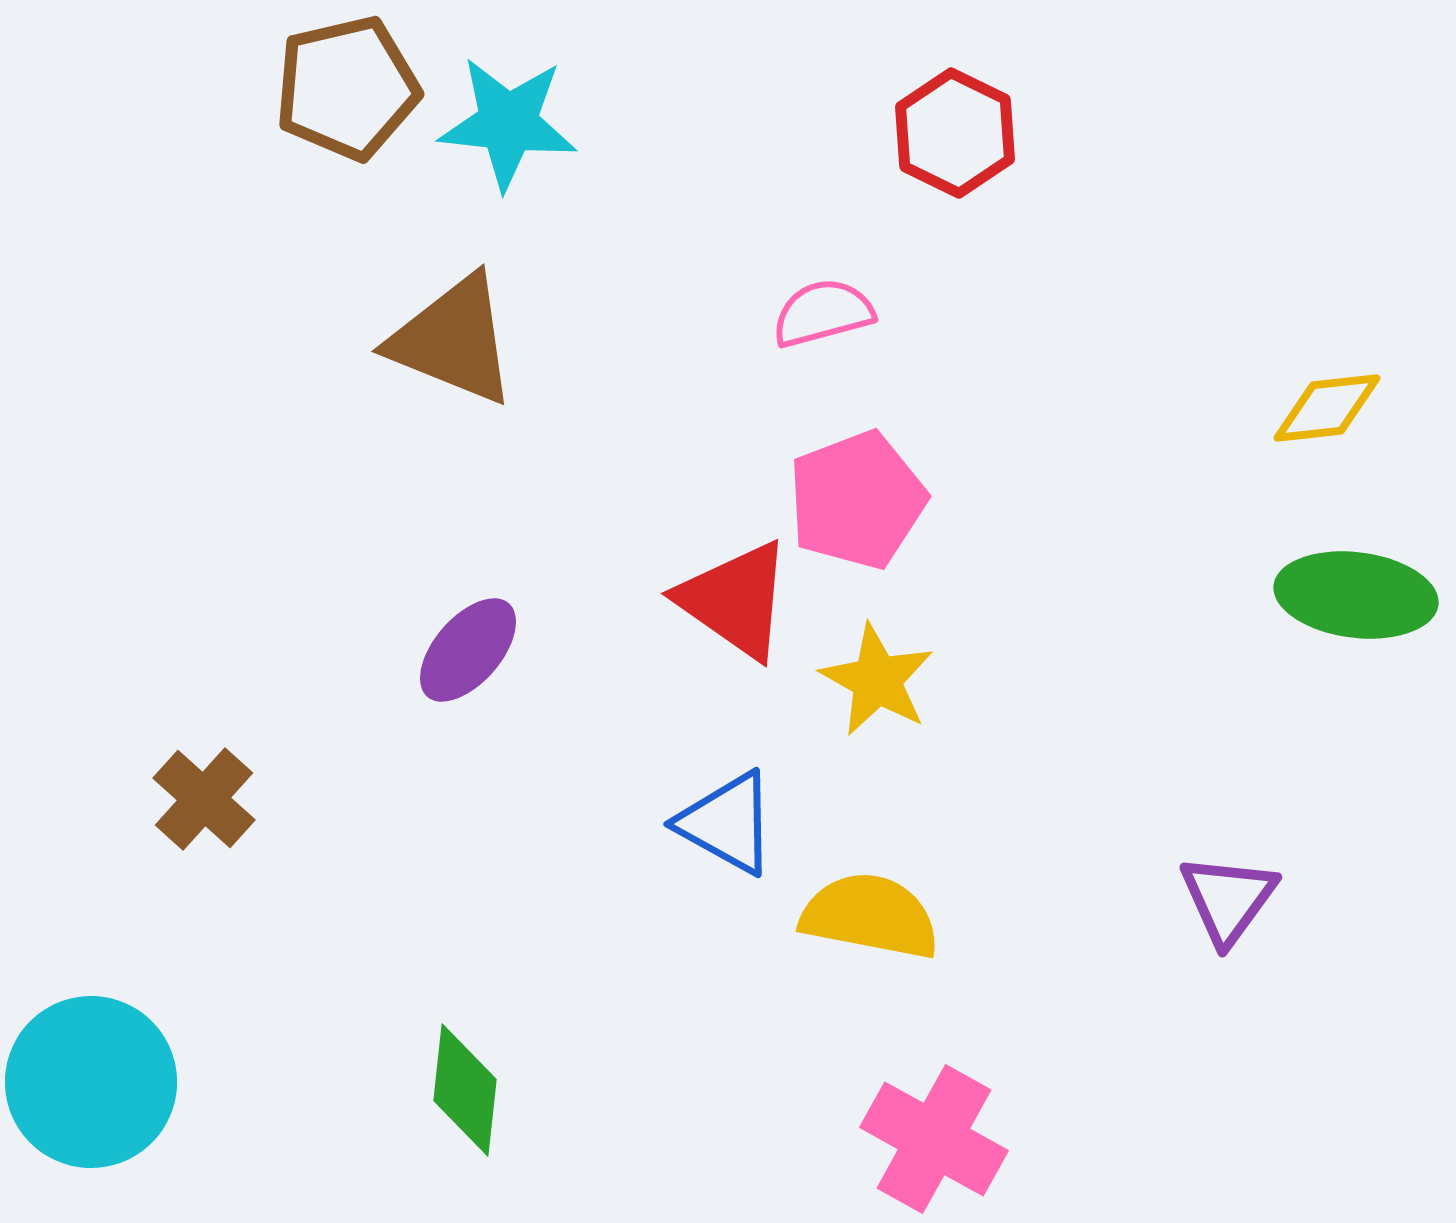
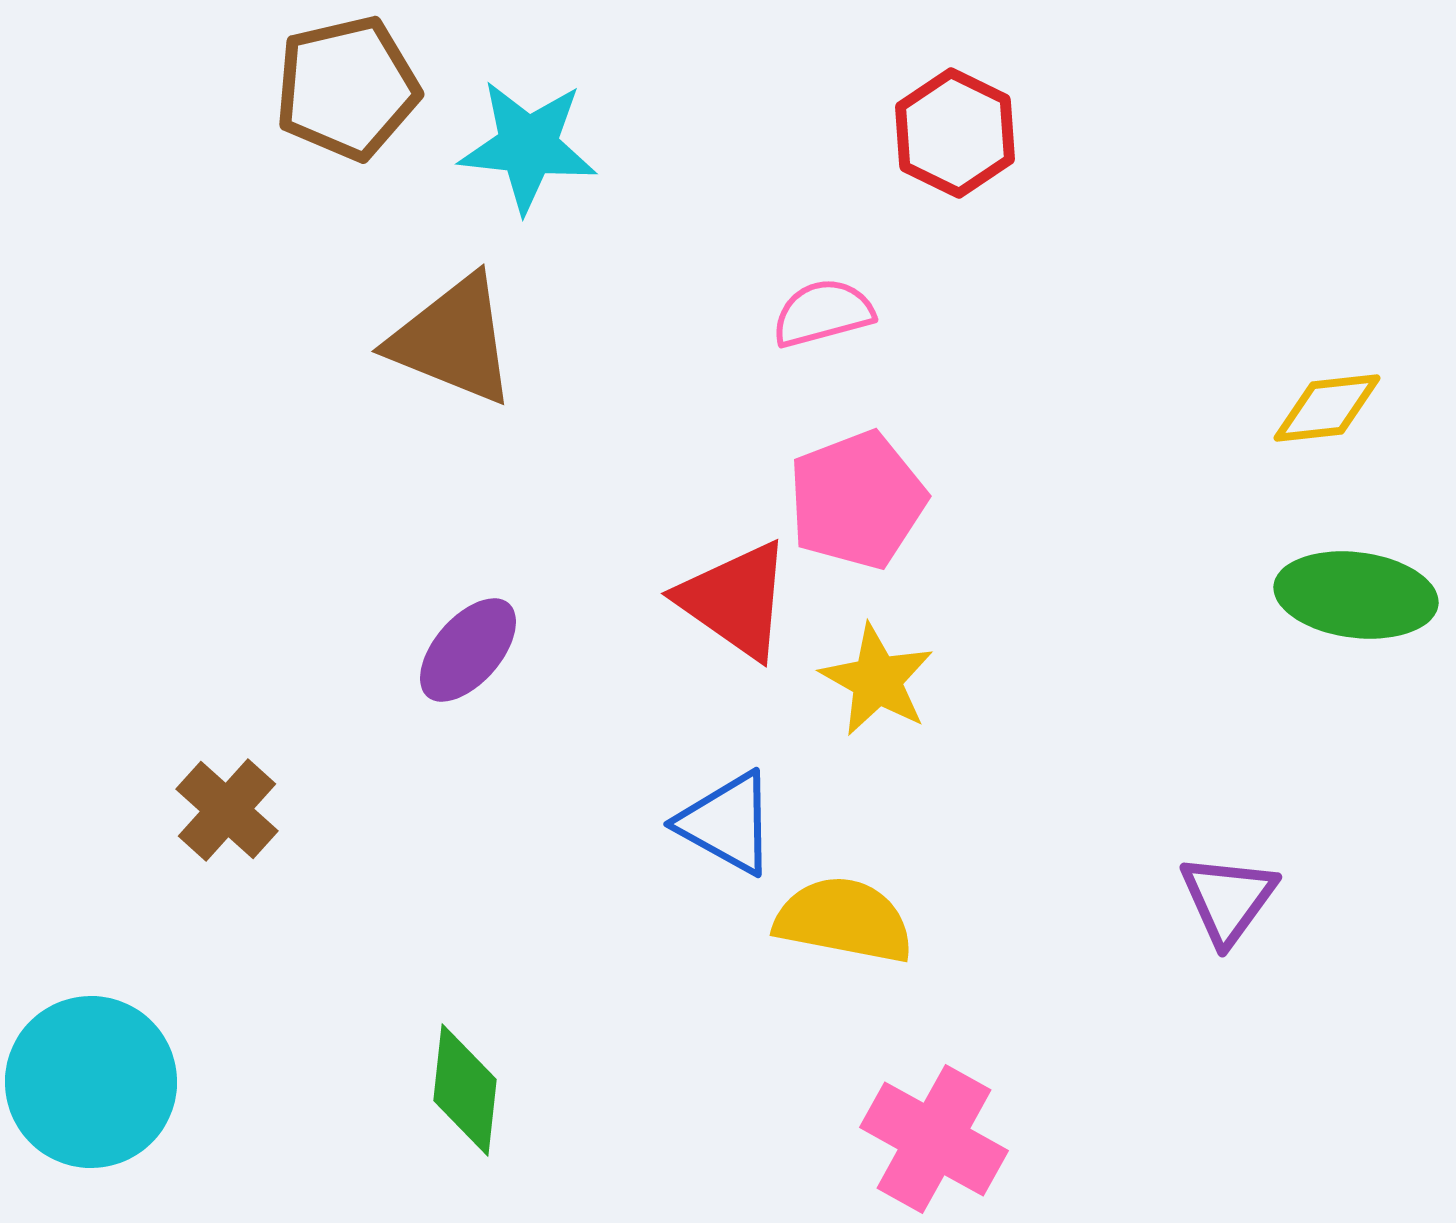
cyan star: moved 20 px right, 23 px down
brown cross: moved 23 px right, 11 px down
yellow semicircle: moved 26 px left, 4 px down
